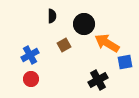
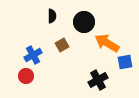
black circle: moved 2 px up
brown square: moved 2 px left
blue cross: moved 3 px right
red circle: moved 5 px left, 3 px up
